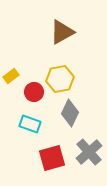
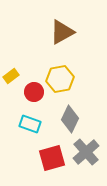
gray diamond: moved 6 px down
gray cross: moved 3 px left
